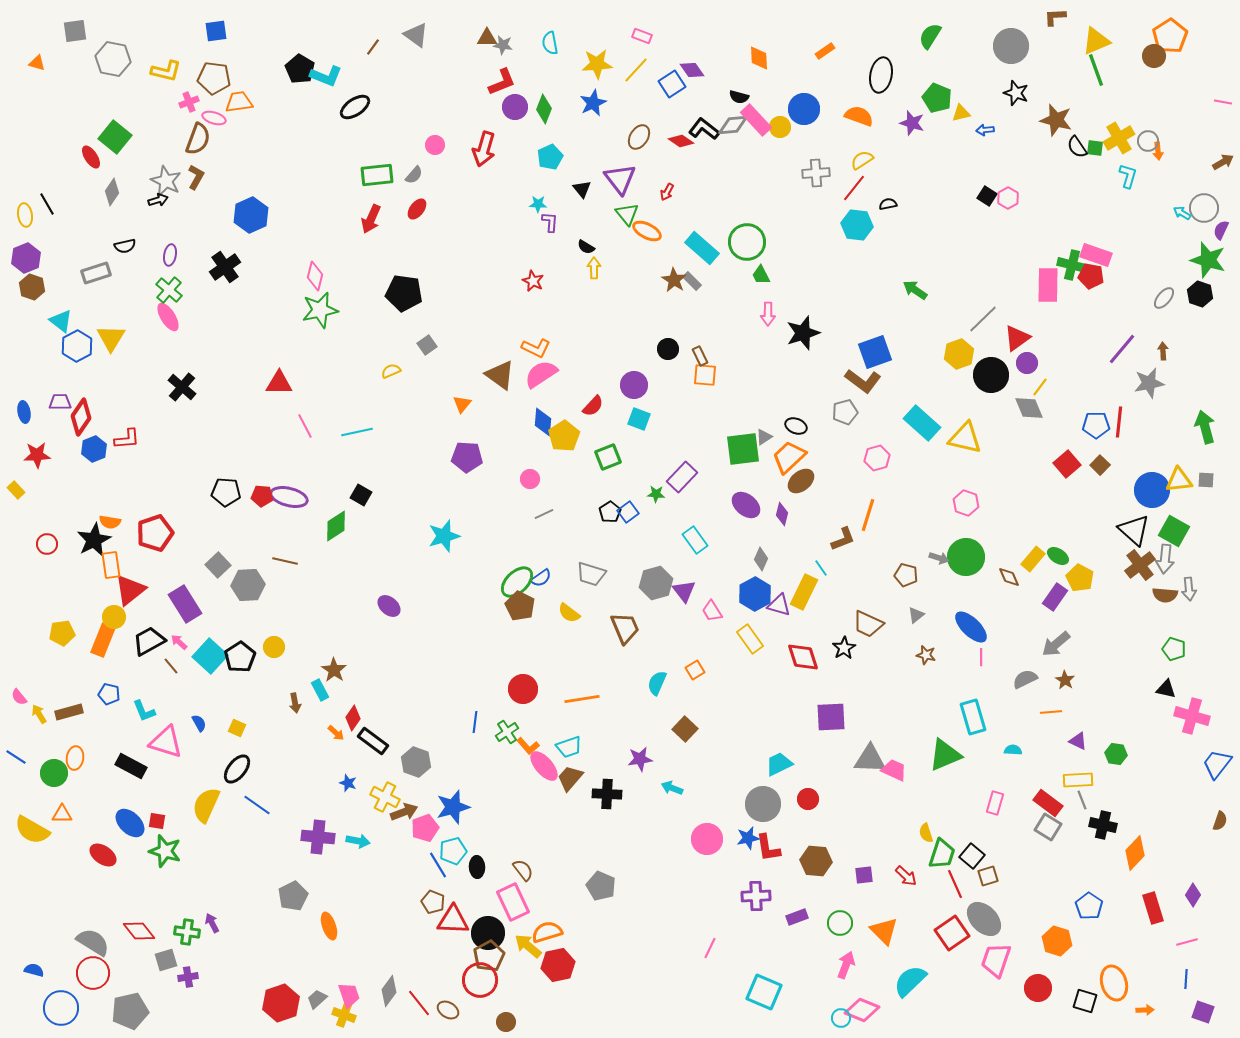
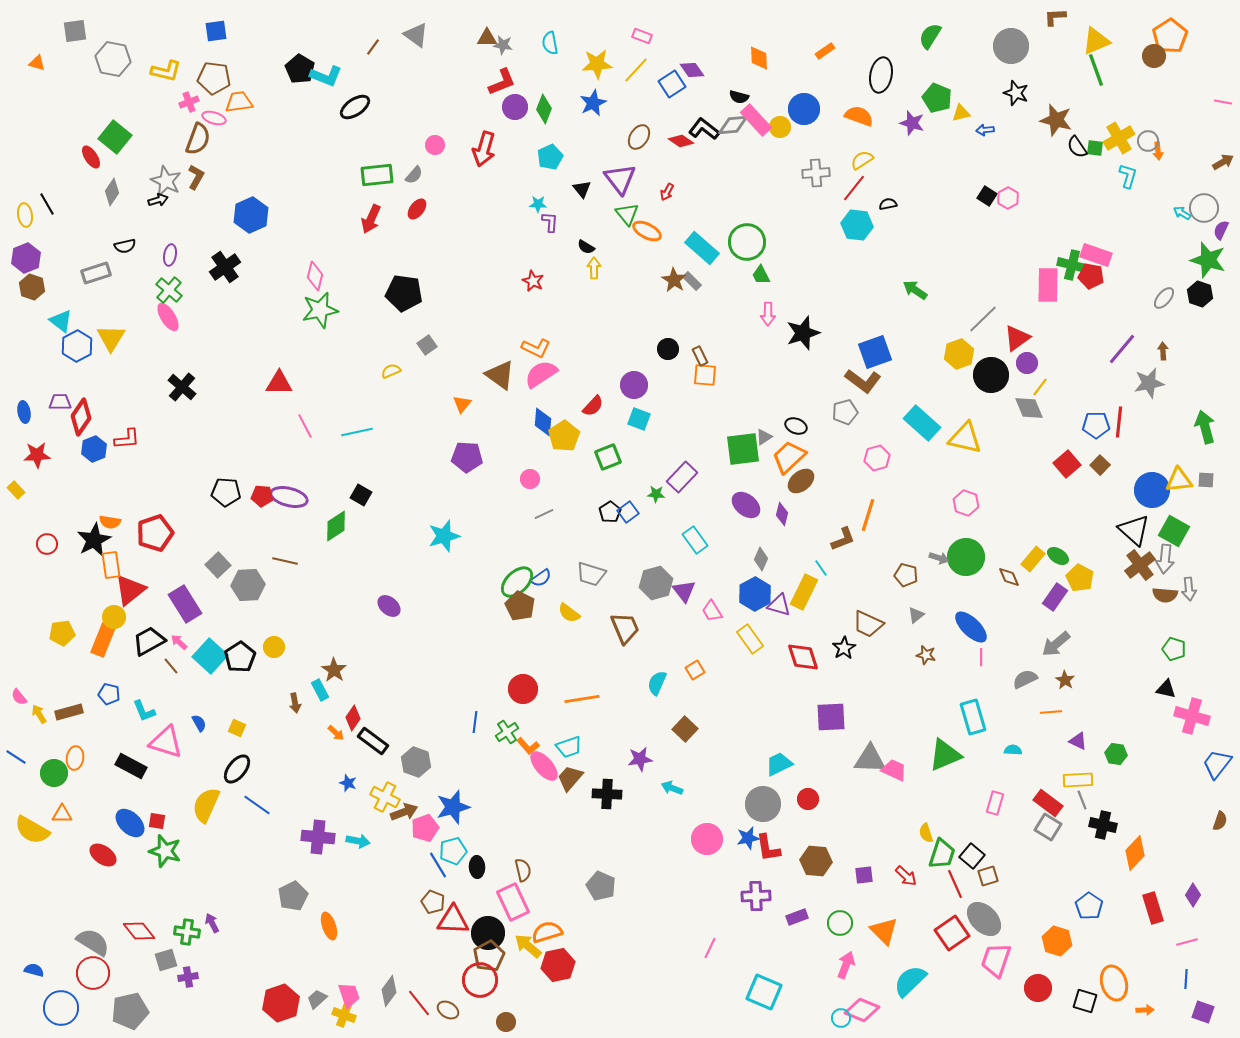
brown semicircle at (523, 870): rotated 25 degrees clockwise
